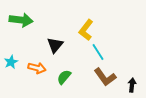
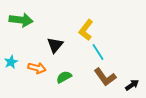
green semicircle: rotated 21 degrees clockwise
black arrow: rotated 48 degrees clockwise
